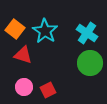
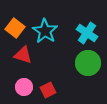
orange square: moved 1 px up
green circle: moved 2 px left
